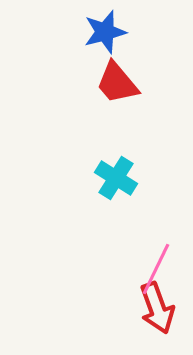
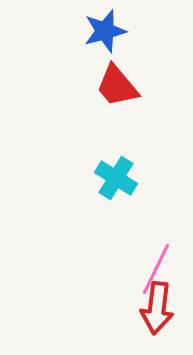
blue star: moved 1 px up
red trapezoid: moved 3 px down
red arrow: rotated 27 degrees clockwise
